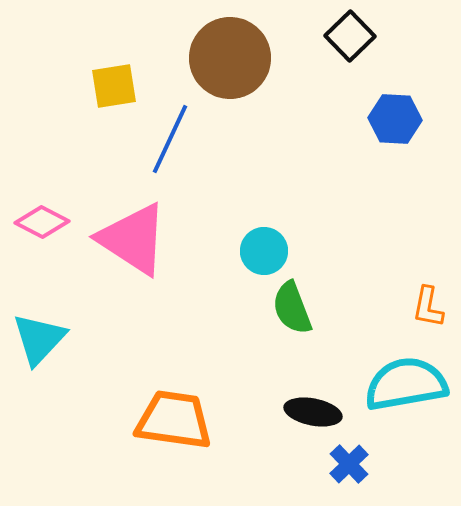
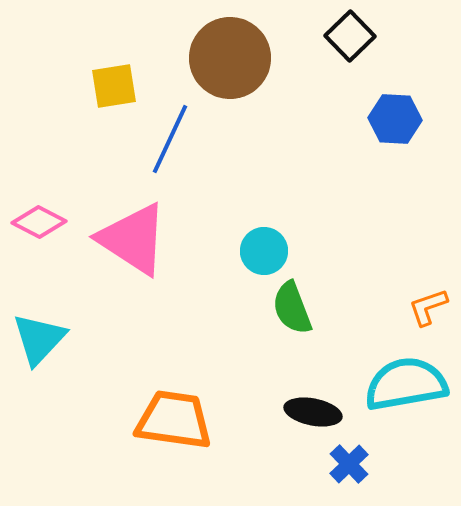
pink diamond: moved 3 px left
orange L-shape: rotated 60 degrees clockwise
